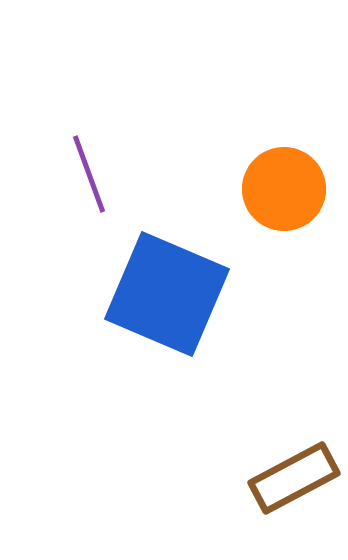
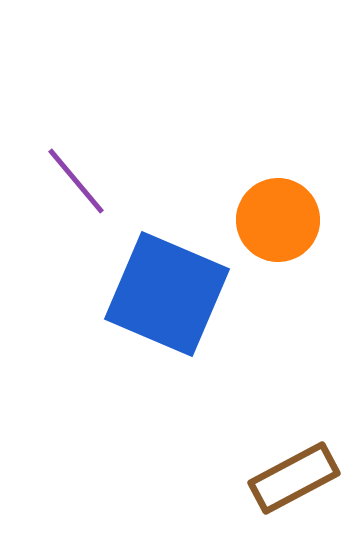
purple line: moved 13 px left, 7 px down; rotated 20 degrees counterclockwise
orange circle: moved 6 px left, 31 px down
